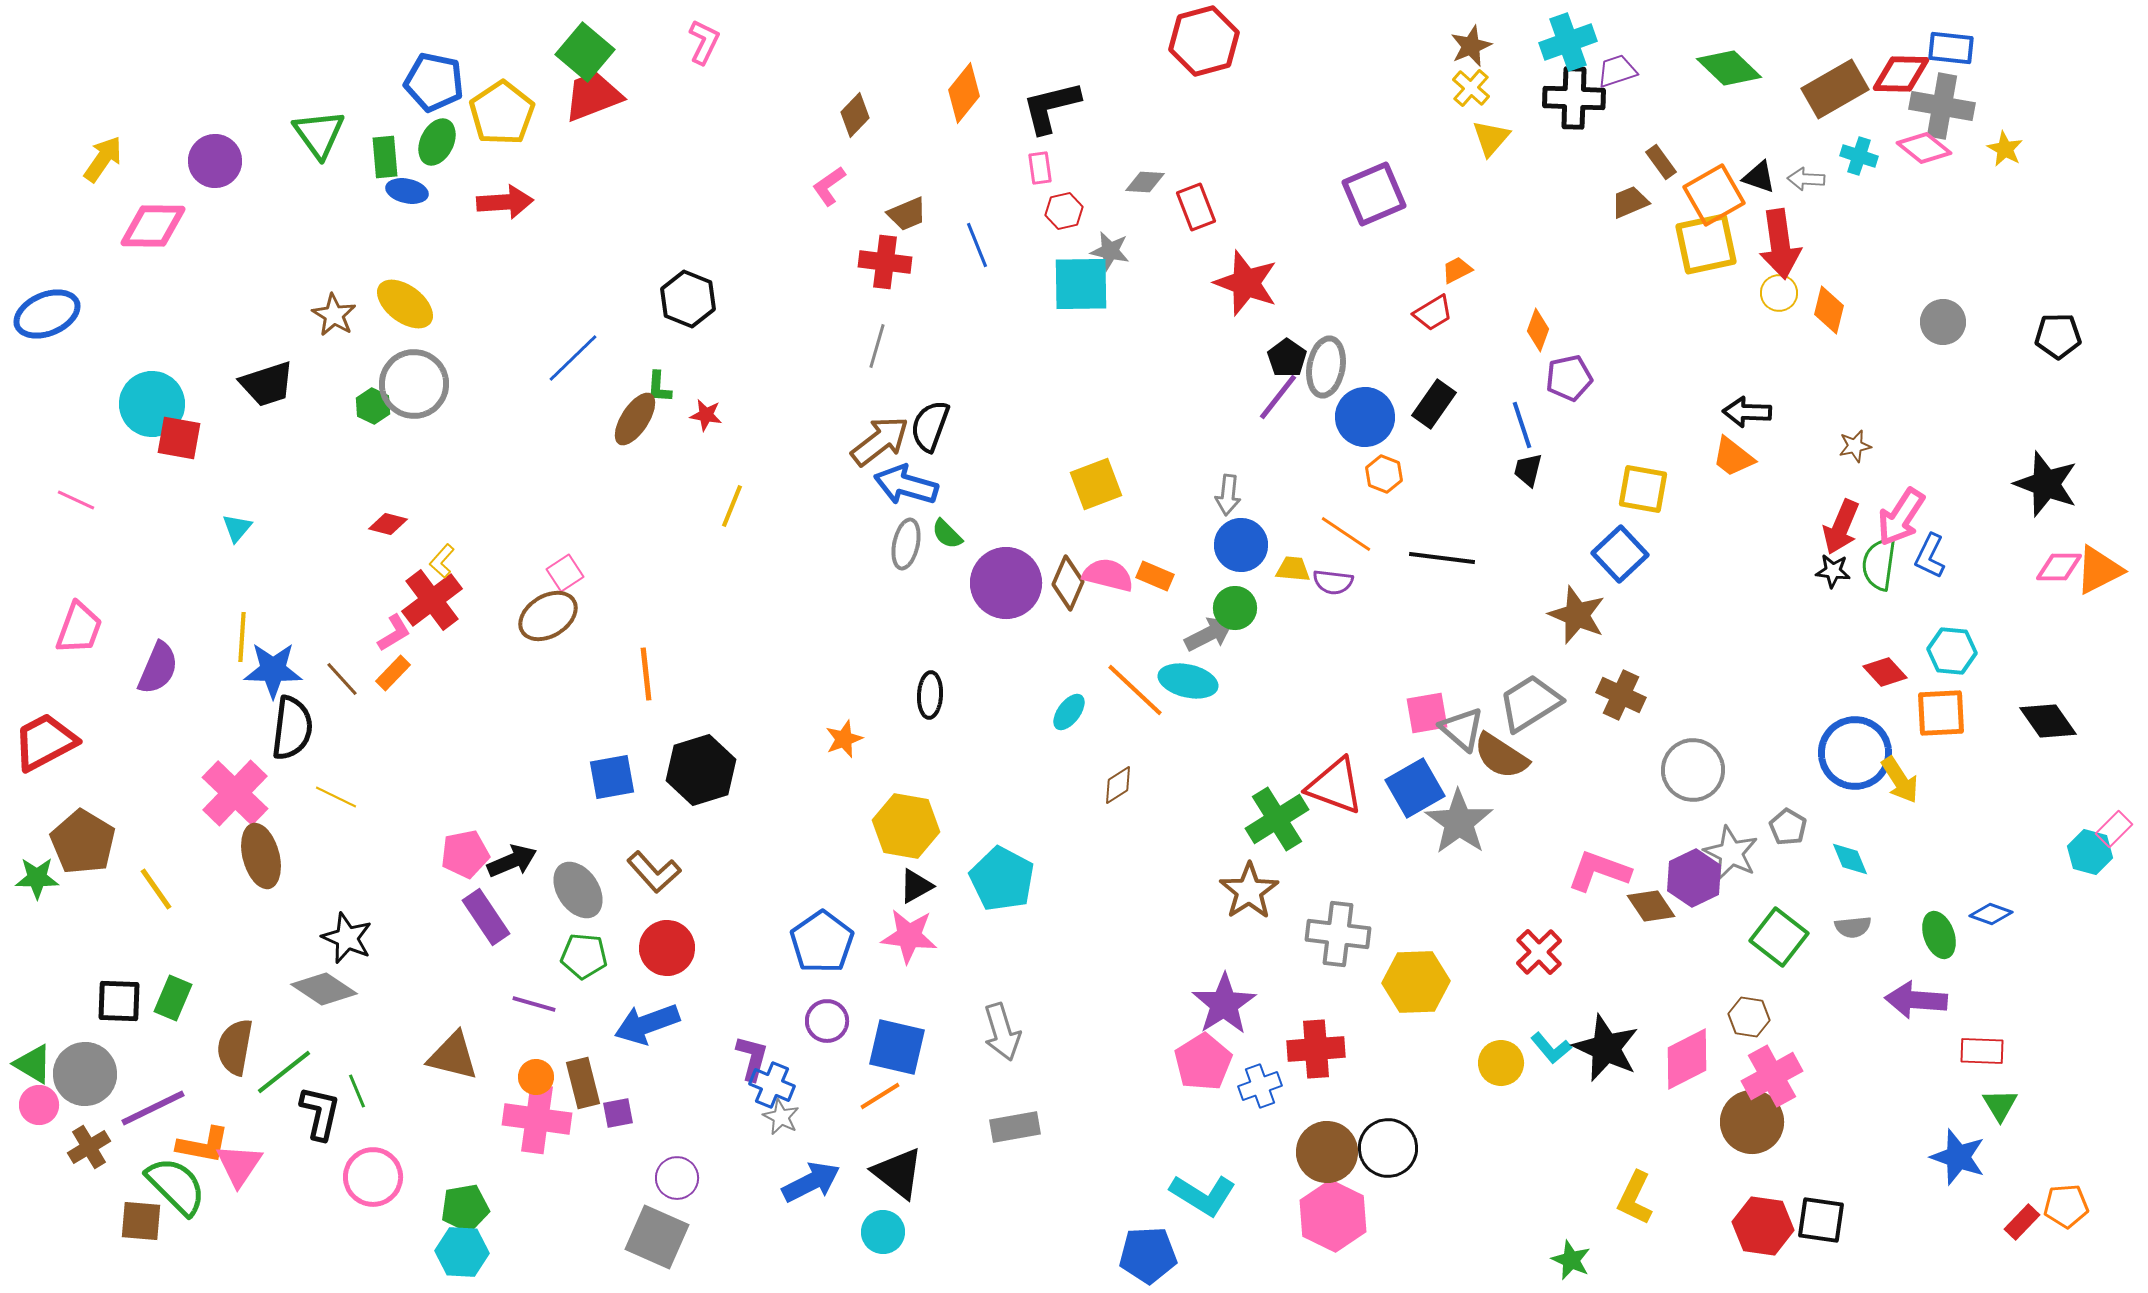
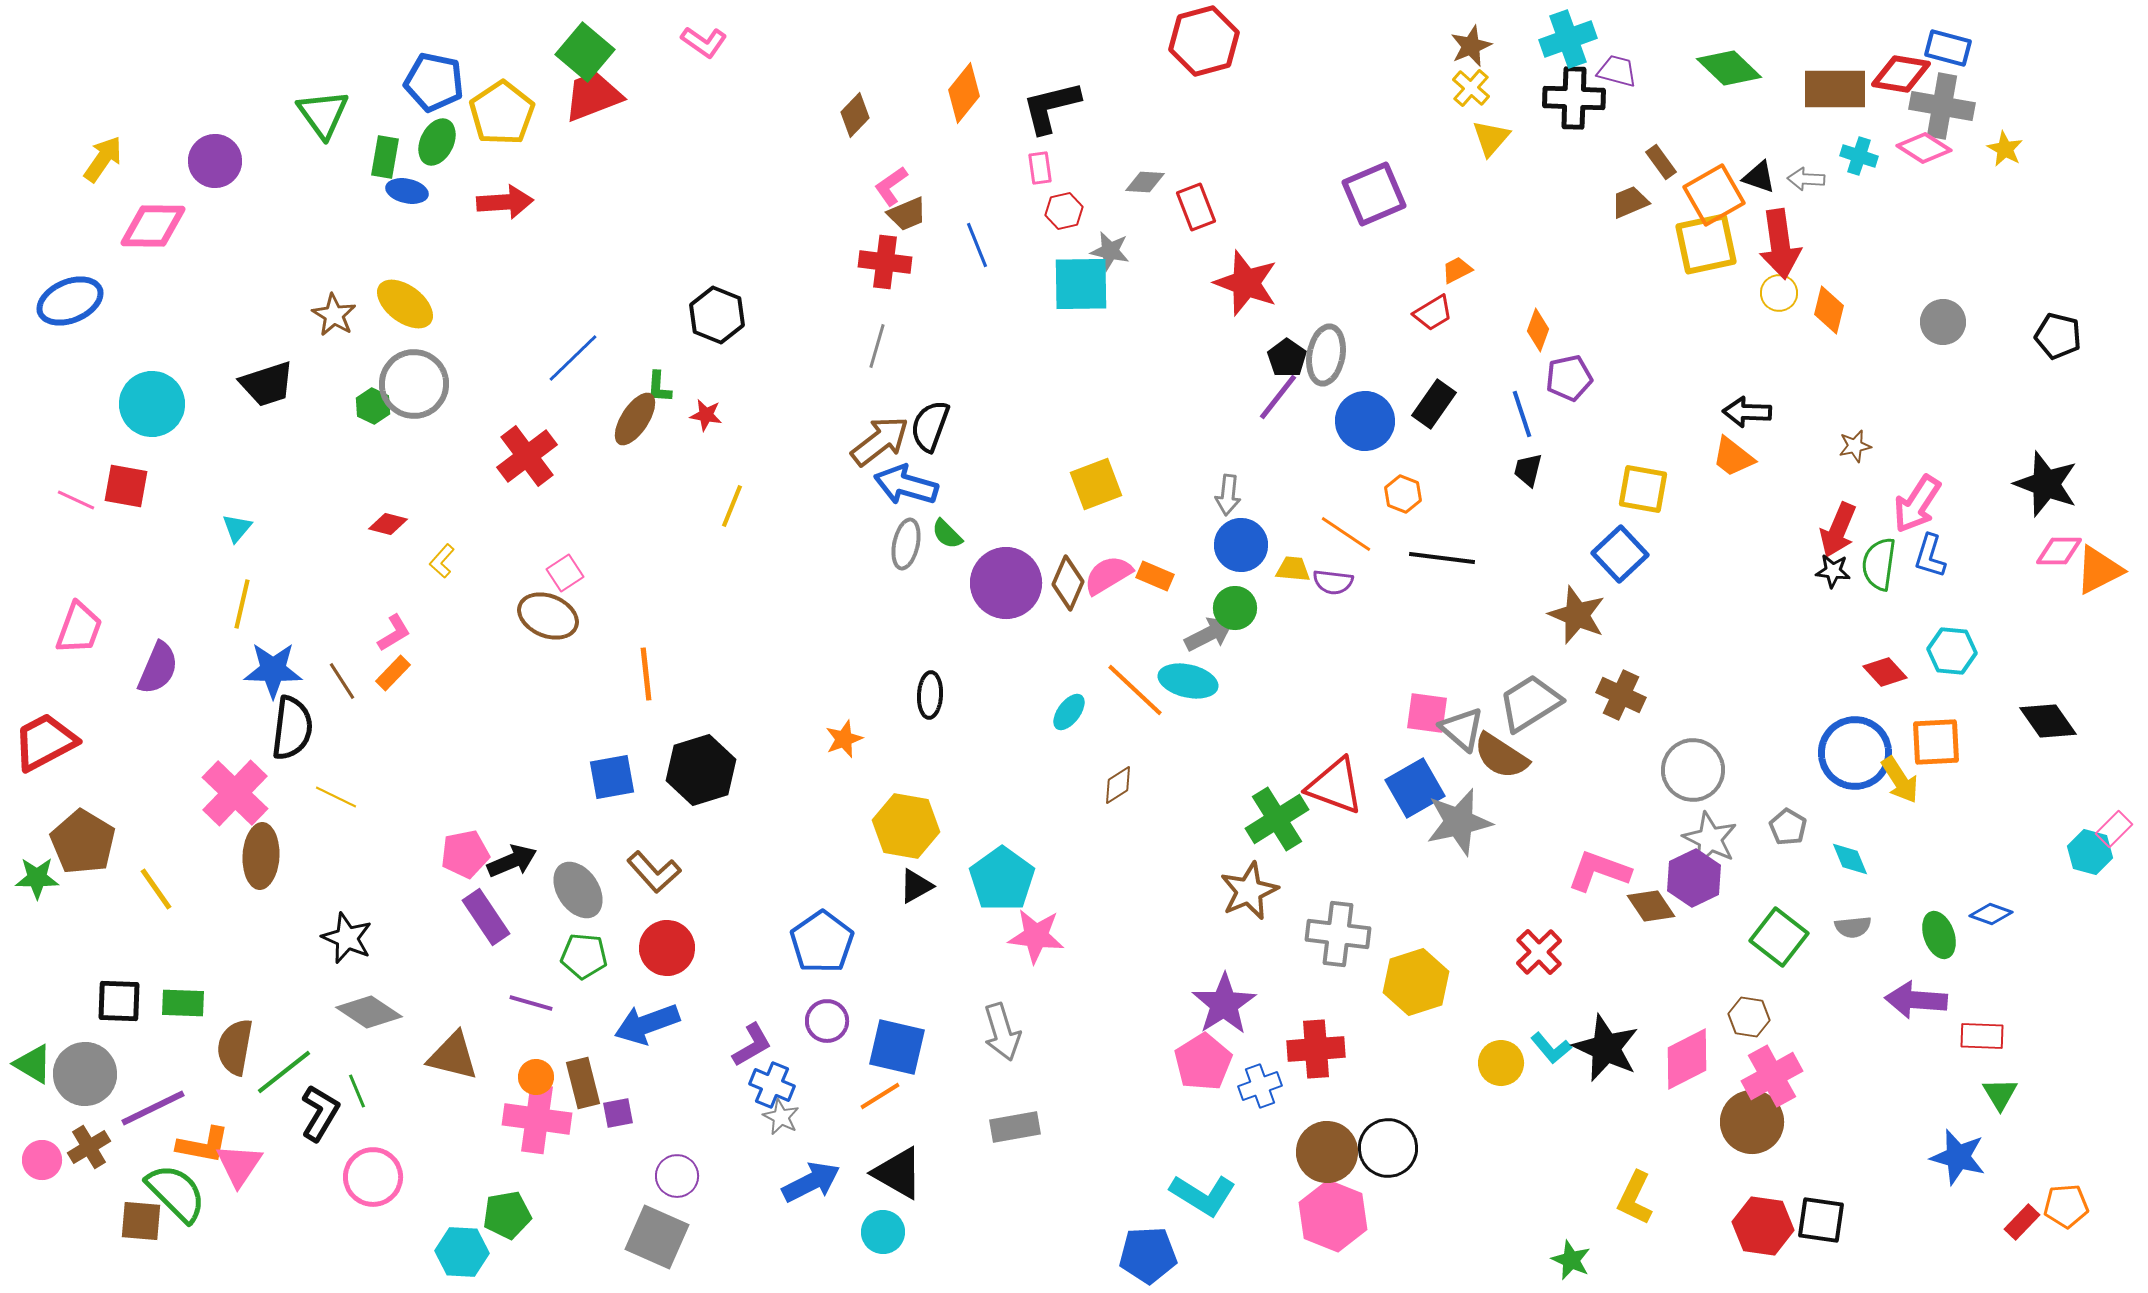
pink L-shape at (704, 42): rotated 99 degrees clockwise
cyan cross at (1568, 42): moved 3 px up
blue rectangle at (1951, 48): moved 3 px left; rotated 9 degrees clockwise
purple trapezoid at (1617, 71): rotated 33 degrees clockwise
red diamond at (1901, 74): rotated 8 degrees clockwise
brown rectangle at (1835, 89): rotated 30 degrees clockwise
green triangle at (319, 134): moved 4 px right, 20 px up
pink diamond at (1924, 148): rotated 6 degrees counterclockwise
green rectangle at (385, 157): rotated 15 degrees clockwise
pink L-shape at (829, 186): moved 62 px right
black hexagon at (688, 299): moved 29 px right, 16 px down
blue ellipse at (47, 314): moved 23 px right, 13 px up
black pentagon at (2058, 336): rotated 15 degrees clockwise
gray ellipse at (1326, 367): moved 12 px up
blue circle at (1365, 417): moved 4 px down
blue line at (1522, 425): moved 11 px up
red square at (179, 438): moved 53 px left, 48 px down
orange hexagon at (1384, 474): moved 19 px right, 20 px down
pink arrow at (1901, 517): moved 16 px right, 13 px up
red arrow at (1841, 527): moved 3 px left, 3 px down
blue L-shape at (1930, 556): rotated 9 degrees counterclockwise
pink diamond at (2059, 567): moved 16 px up
pink semicircle at (1108, 575): rotated 45 degrees counterclockwise
red cross at (432, 600): moved 95 px right, 144 px up
brown ellipse at (548, 616): rotated 54 degrees clockwise
yellow line at (242, 637): moved 33 px up; rotated 9 degrees clockwise
brown line at (342, 679): moved 2 px down; rotated 9 degrees clockwise
pink square at (1427, 713): rotated 18 degrees clockwise
orange square at (1941, 713): moved 5 px left, 29 px down
gray star at (1459, 822): rotated 24 degrees clockwise
gray star at (1731, 853): moved 21 px left, 14 px up
brown ellipse at (261, 856): rotated 18 degrees clockwise
cyan pentagon at (1002, 879): rotated 8 degrees clockwise
brown star at (1249, 891): rotated 10 degrees clockwise
pink star at (909, 936): moved 127 px right
yellow hexagon at (1416, 982): rotated 16 degrees counterclockwise
gray diamond at (324, 989): moved 45 px right, 23 px down
green rectangle at (173, 998): moved 10 px right, 5 px down; rotated 69 degrees clockwise
purple line at (534, 1004): moved 3 px left, 1 px up
red rectangle at (1982, 1051): moved 15 px up
purple L-shape at (752, 1058): moved 13 px up; rotated 45 degrees clockwise
pink circle at (39, 1105): moved 3 px right, 55 px down
green triangle at (2000, 1105): moved 11 px up
black L-shape at (320, 1113): rotated 18 degrees clockwise
blue star at (1958, 1157): rotated 4 degrees counterclockwise
black triangle at (898, 1173): rotated 8 degrees counterclockwise
purple circle at (677, 1178): moved 2 px up
green semicircle at (176, 1186): moved 7 px down
green pentagon at (465, 1208): moved 42 px right, 7 px down
pink hexagon at (1333, 1216): rotated 4 degrees counterclockwise
